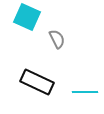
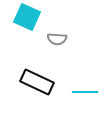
gray semicircle: rotated 120 degrees clockwise
